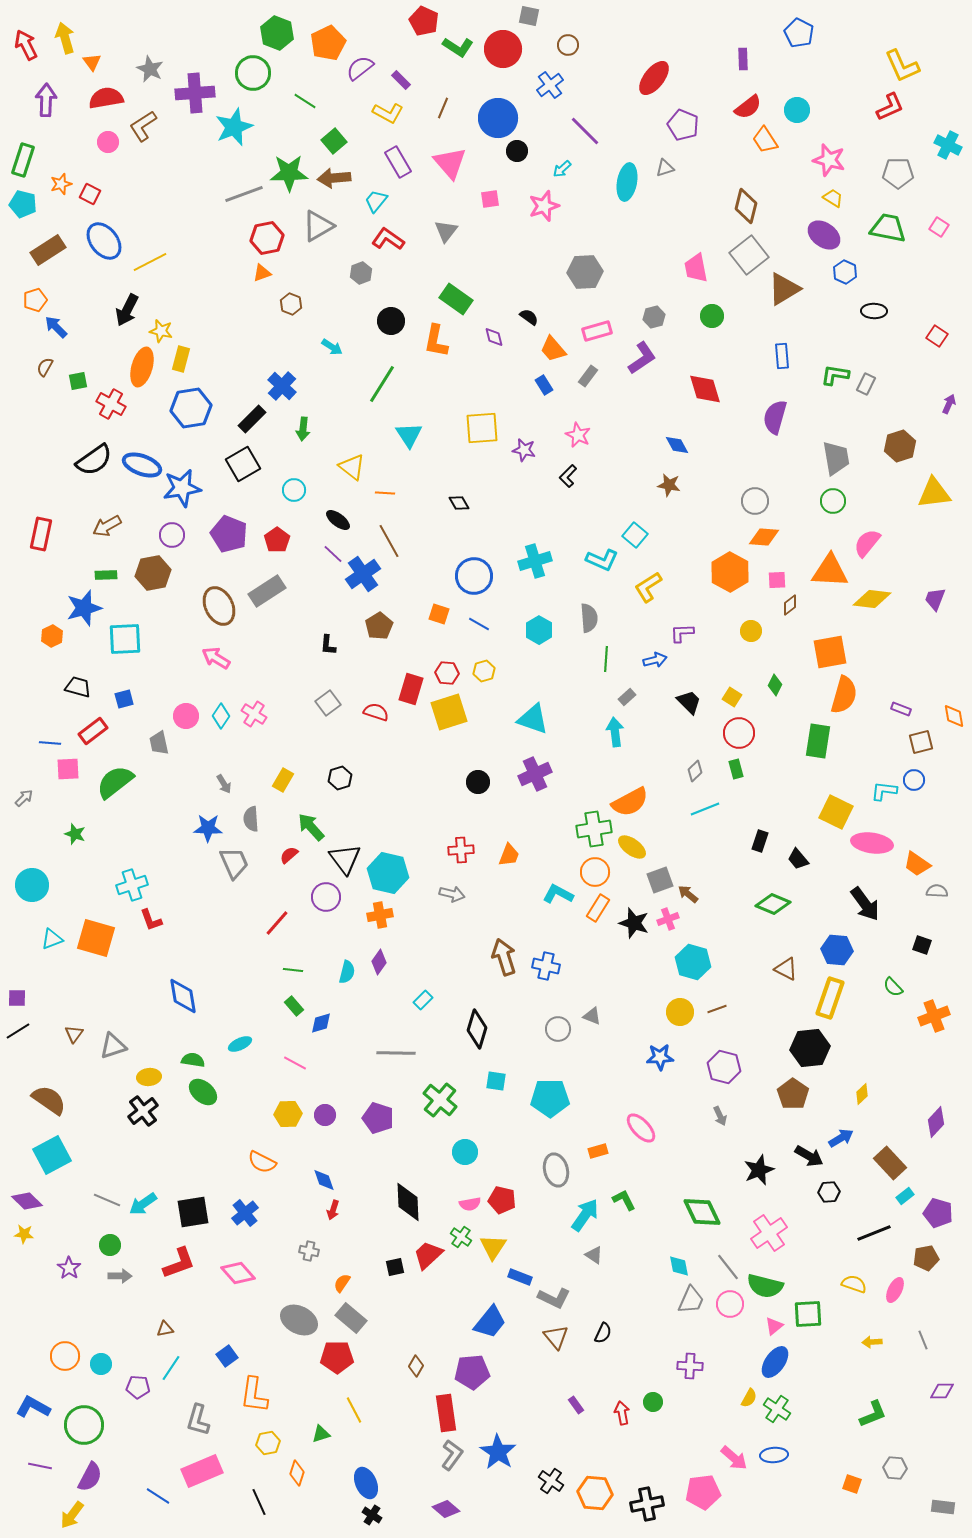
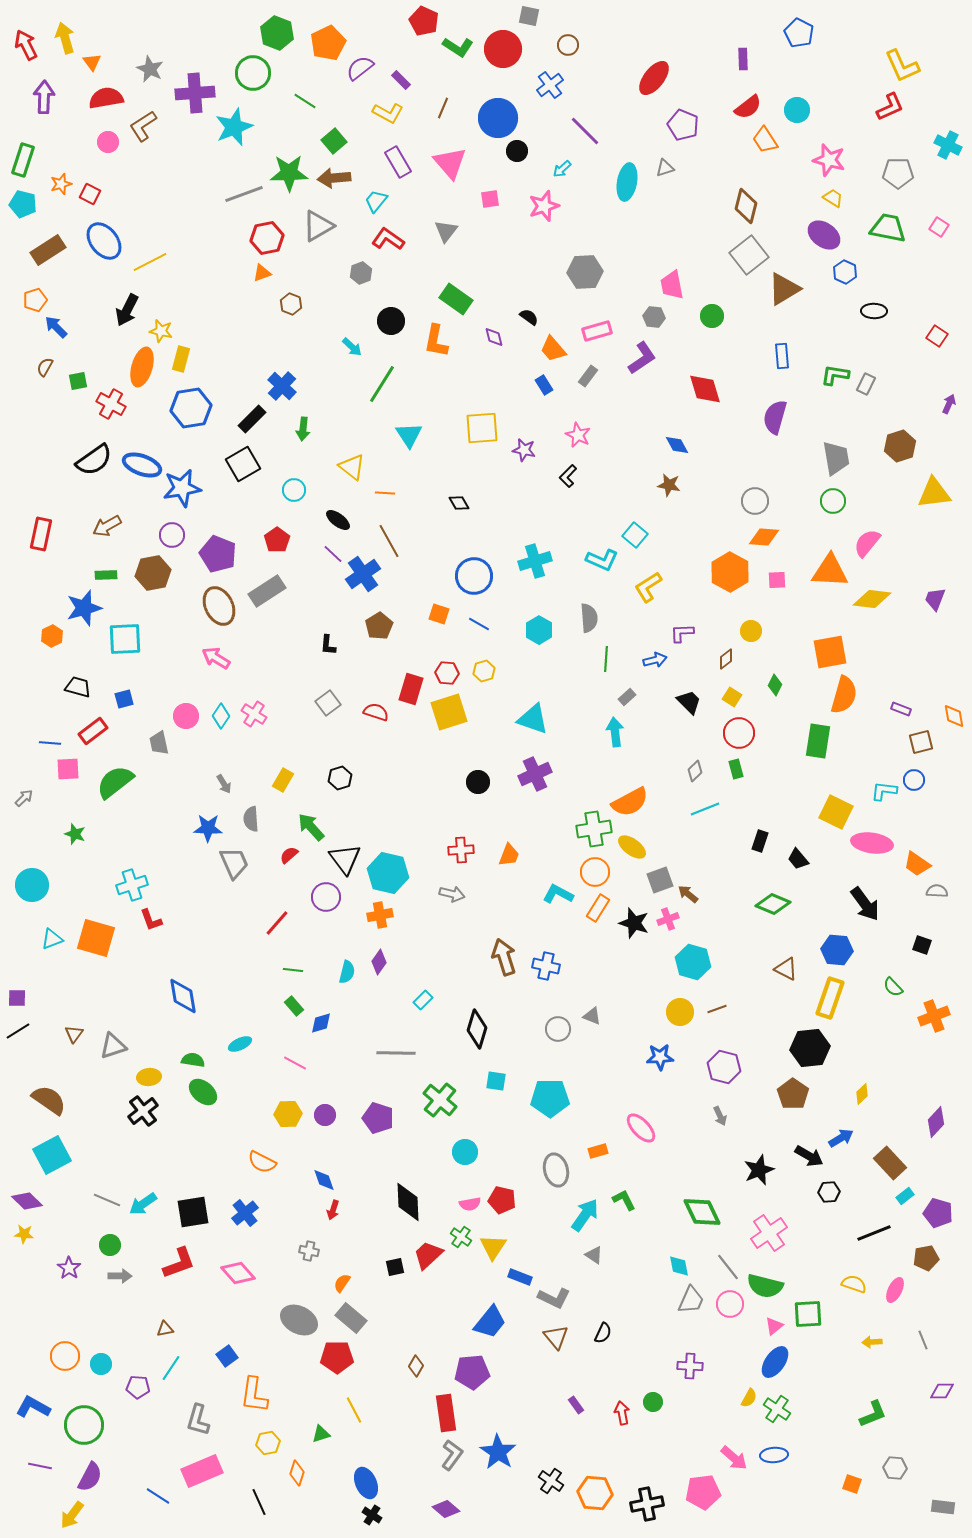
purple arrow at (46, 100): moved 2 px left, 3 px up
pink trapezoid at (696, 268): moved 24 px left, 17 px down
gray hexagon at (654, 317): rotated 20 degrees clockwise
cyan arrow at (332, 347): moved 20 px right; rotated 10 degrees clockwise
purple pentagon at (229, 534): moved 11 px left, 20 px down
brown diamond at (790, 605): moved 64 px left, 54 px down
